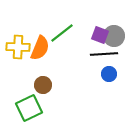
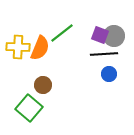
green square: rotated 24 degrees counterclockwise
